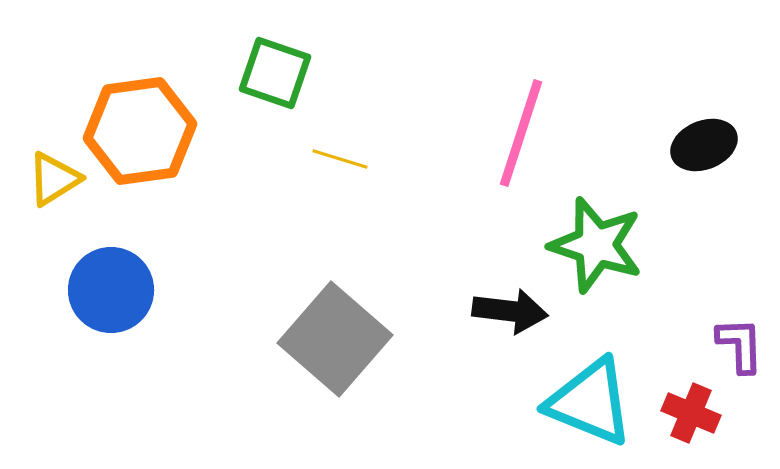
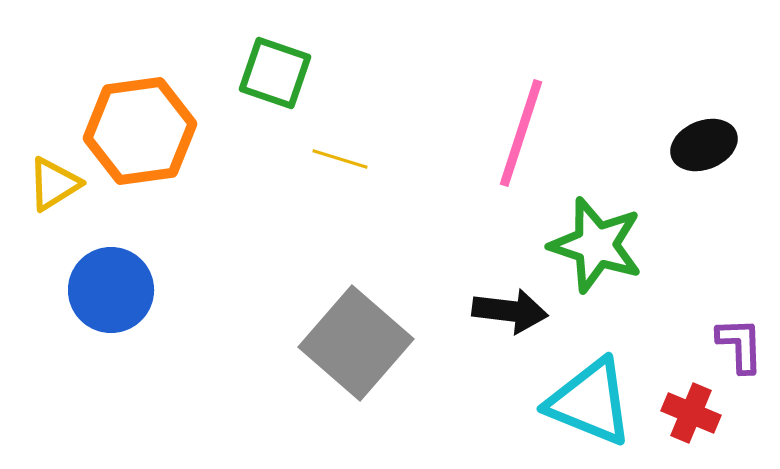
yellow triangle: moved 5 px down
gray square: moved 21 px right, 4 px down
